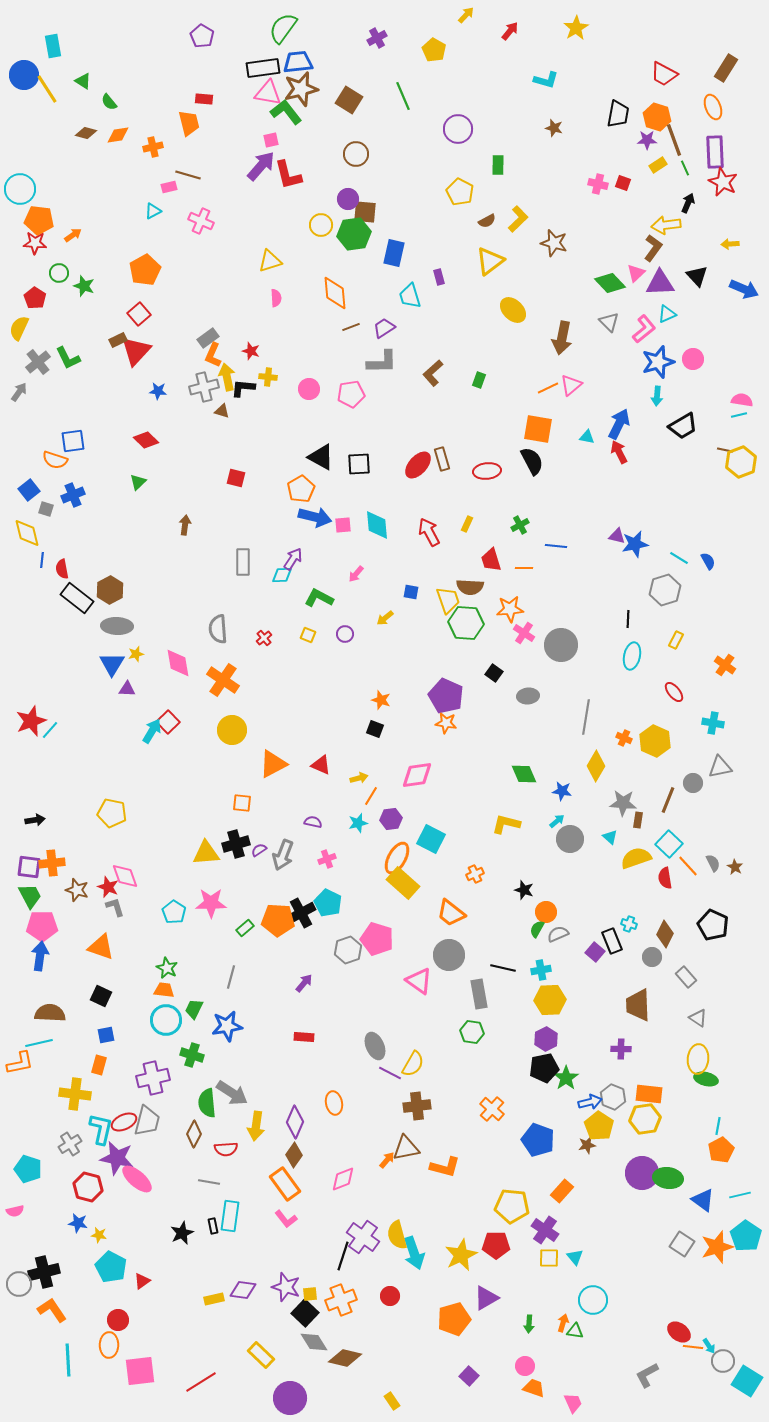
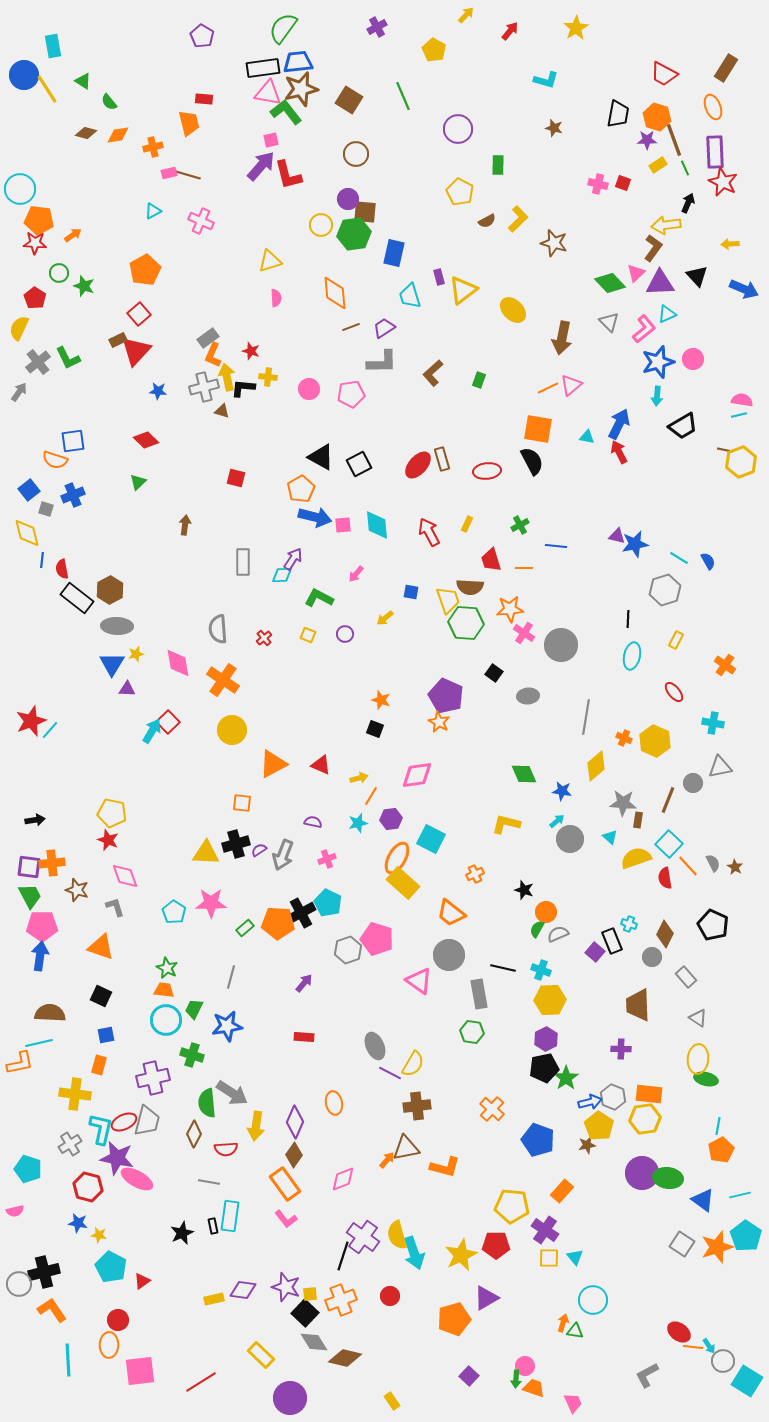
purple cross at (377, 38): moved 11 px up
pink rectangle at (169, 187): moved 14 px up
yellow triangle at (490, 261): moved 27 px left, 29 px down
black square at (359, 464): rotated 25 degrees counterclockwise
orange star at (446, 723): moved 7 px left, 1 px up; rotated 20 degrees clockwise
yellow diamond at (596, 766): rotated 20 degrees clockwise
yellow triangle at (206, 853): rotated 8 degrees clockwise
red star at (108, 887): moved 47 px up
orange pentagon at (278, 920): moved 3 px down
cyan cross at (541, 970): rotated 30 degrees clockwise
pink ellipse at (137, 1179): rotated 12 degrees counterclockwise
green arrow at (529, 1324): moved 13 px left, 55 px down
